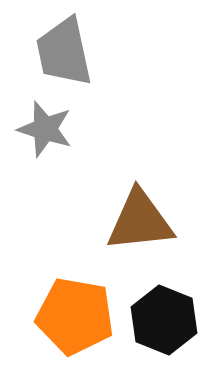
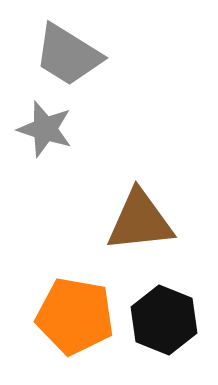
gray trapezoid: moved 4 px right, 3 px down; rotated 46 degrees counterclockwise
